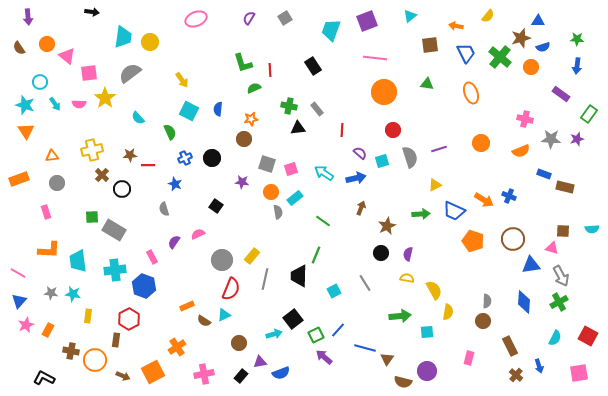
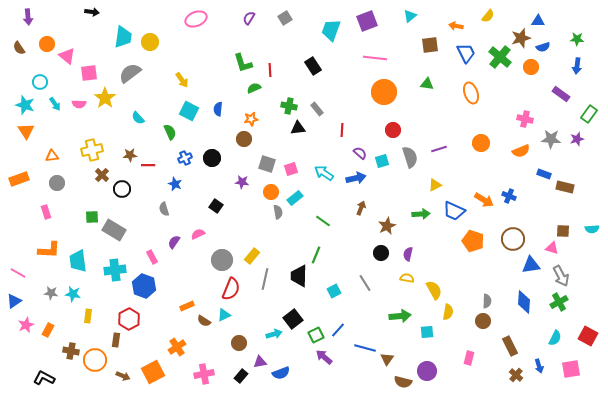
blue triangle at (19, 301): moved 5 px left; rotated 14 degrees clockwise
pink square at (579, 373): moved 8 px left, 4 px up
